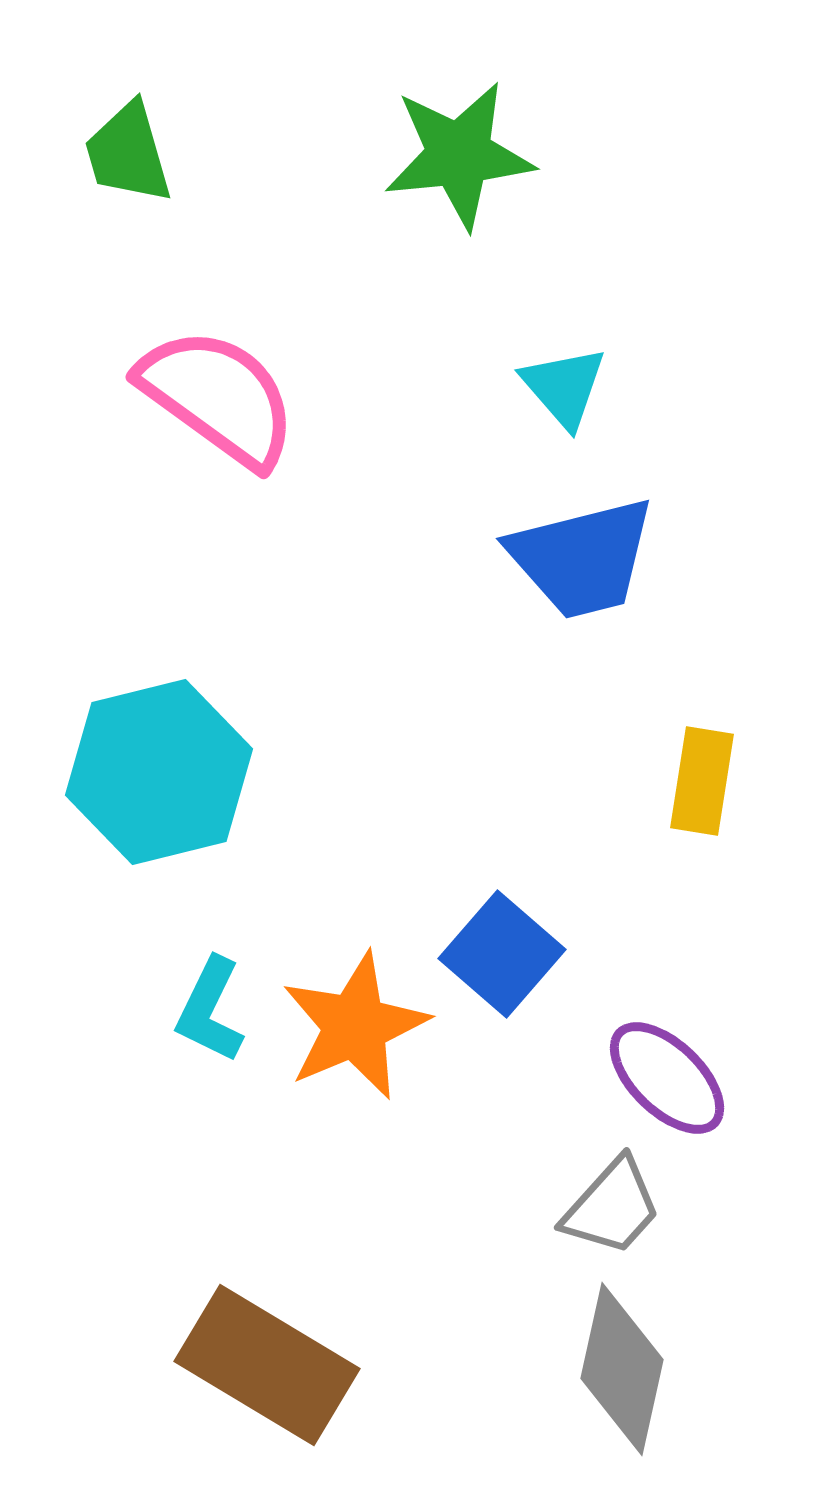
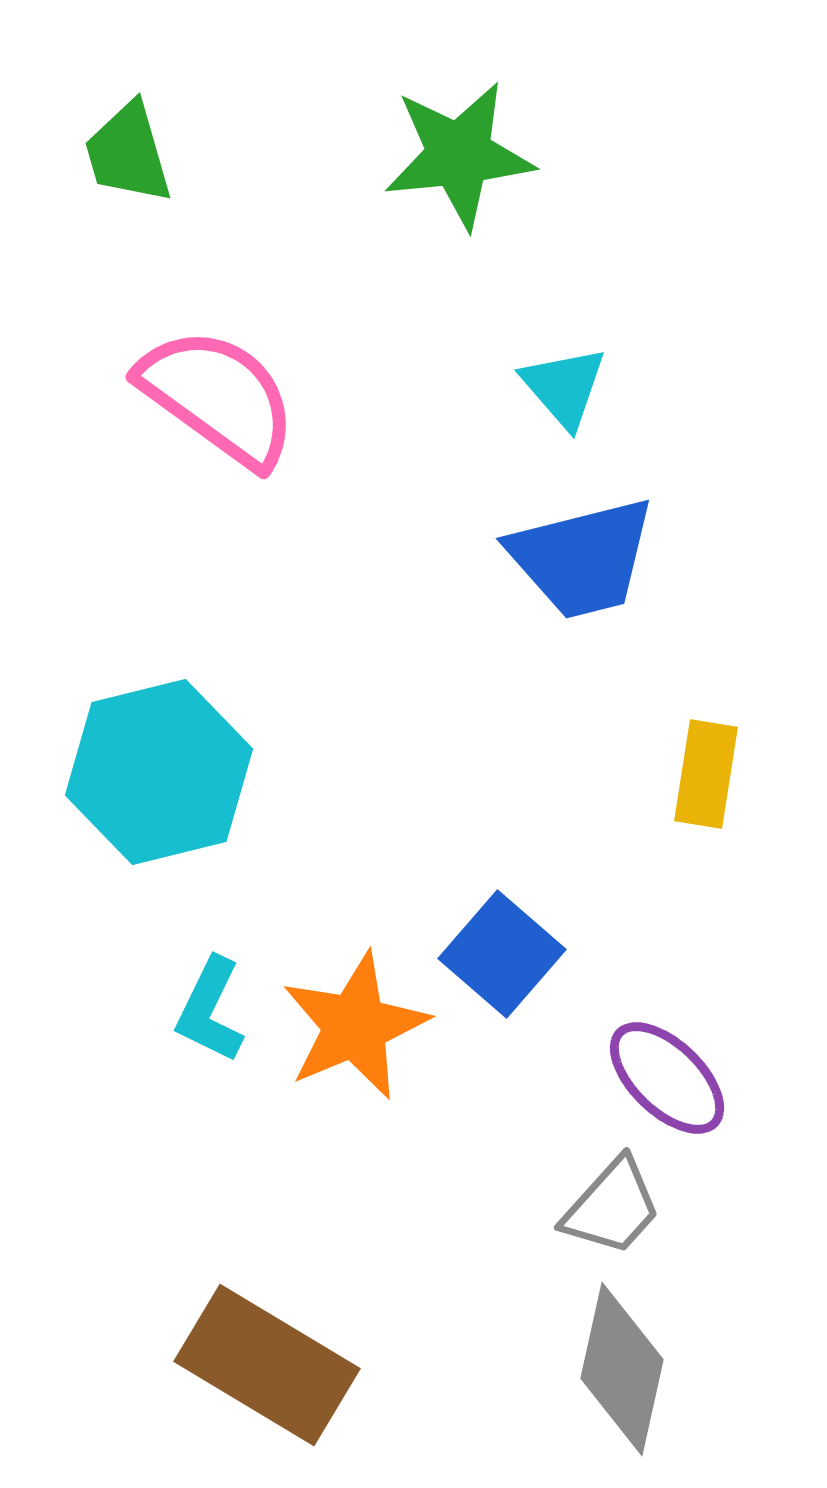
yellow rectangle: moved 4 px right, 7 px up
